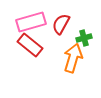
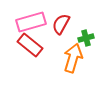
green cross: moved 2 px right
